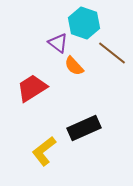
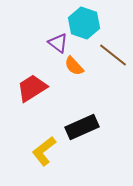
brown line: moved 1 px right, 2 px down
black rectangle: moved 2 px left, 1 px up
